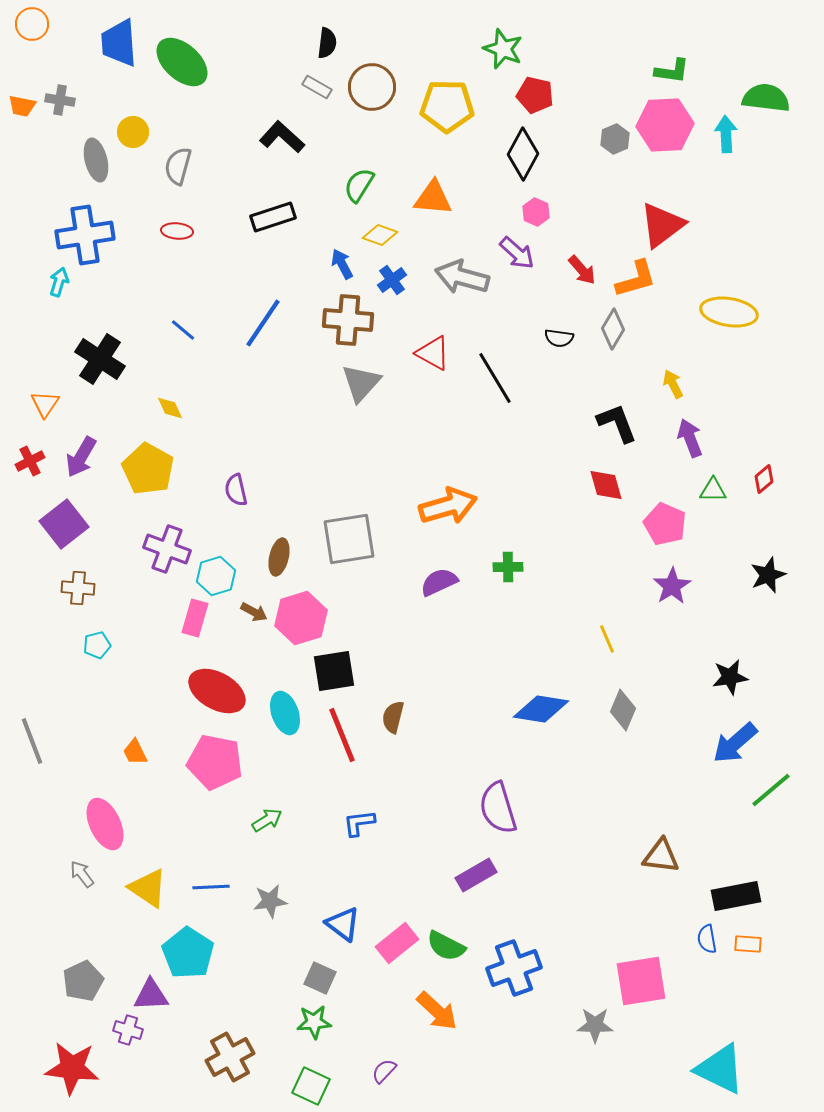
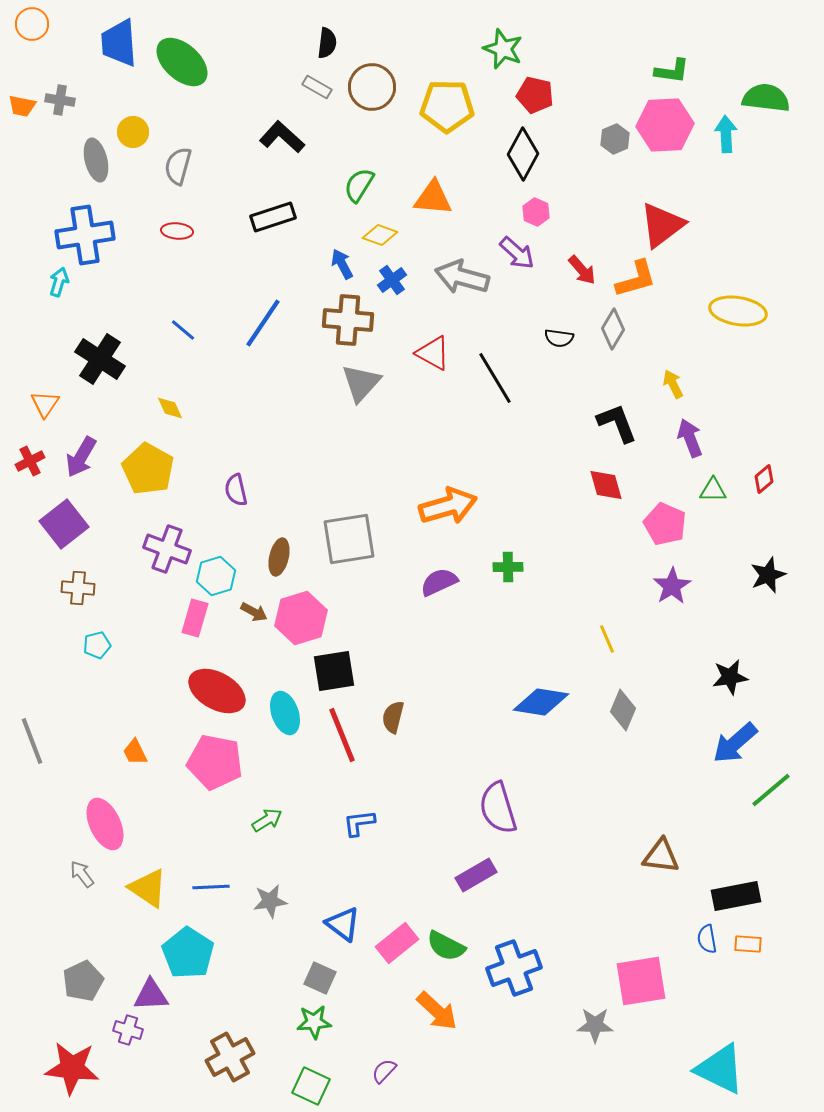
yellow ellipse at (729, 312): moved 9 px right, 1 px up
blue diamond at (541, 709): moved 7 px up
